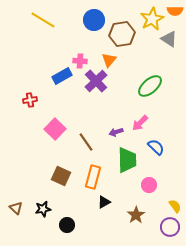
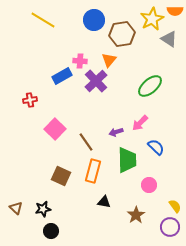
orange rectangle: moved 6 px up
black triangle: rotated 40 degrees clockwise
black circle: moved 16 px left, 6 px down
